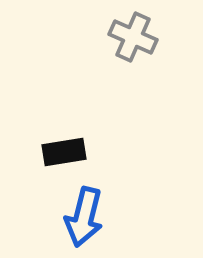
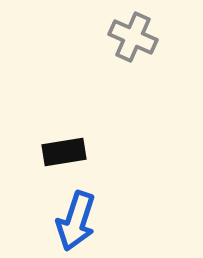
blue arrow: moved 8 px left, 4 px down; rotated 4 degrees clockwise
